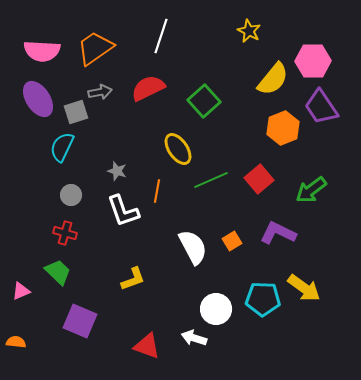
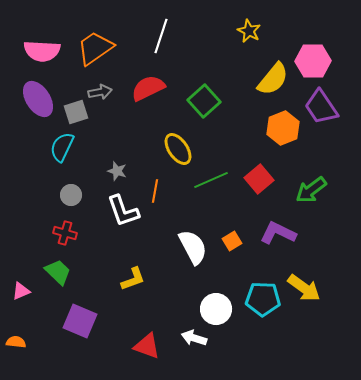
orange line: moved 2 px left
